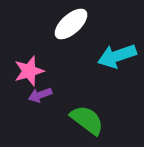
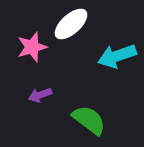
pink star: moved 3 px right, 24 px up
green semicircle: moved 2 px right
